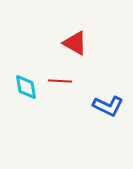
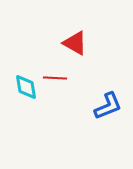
red line: moved 5 px left, 3 px up
blue L-shape: rotated 48 degrees counterclockwise
